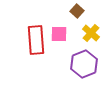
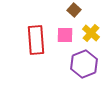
brown square: moved 3 px left, 1 px up
pink square: moved 6 px right, 1 px down
